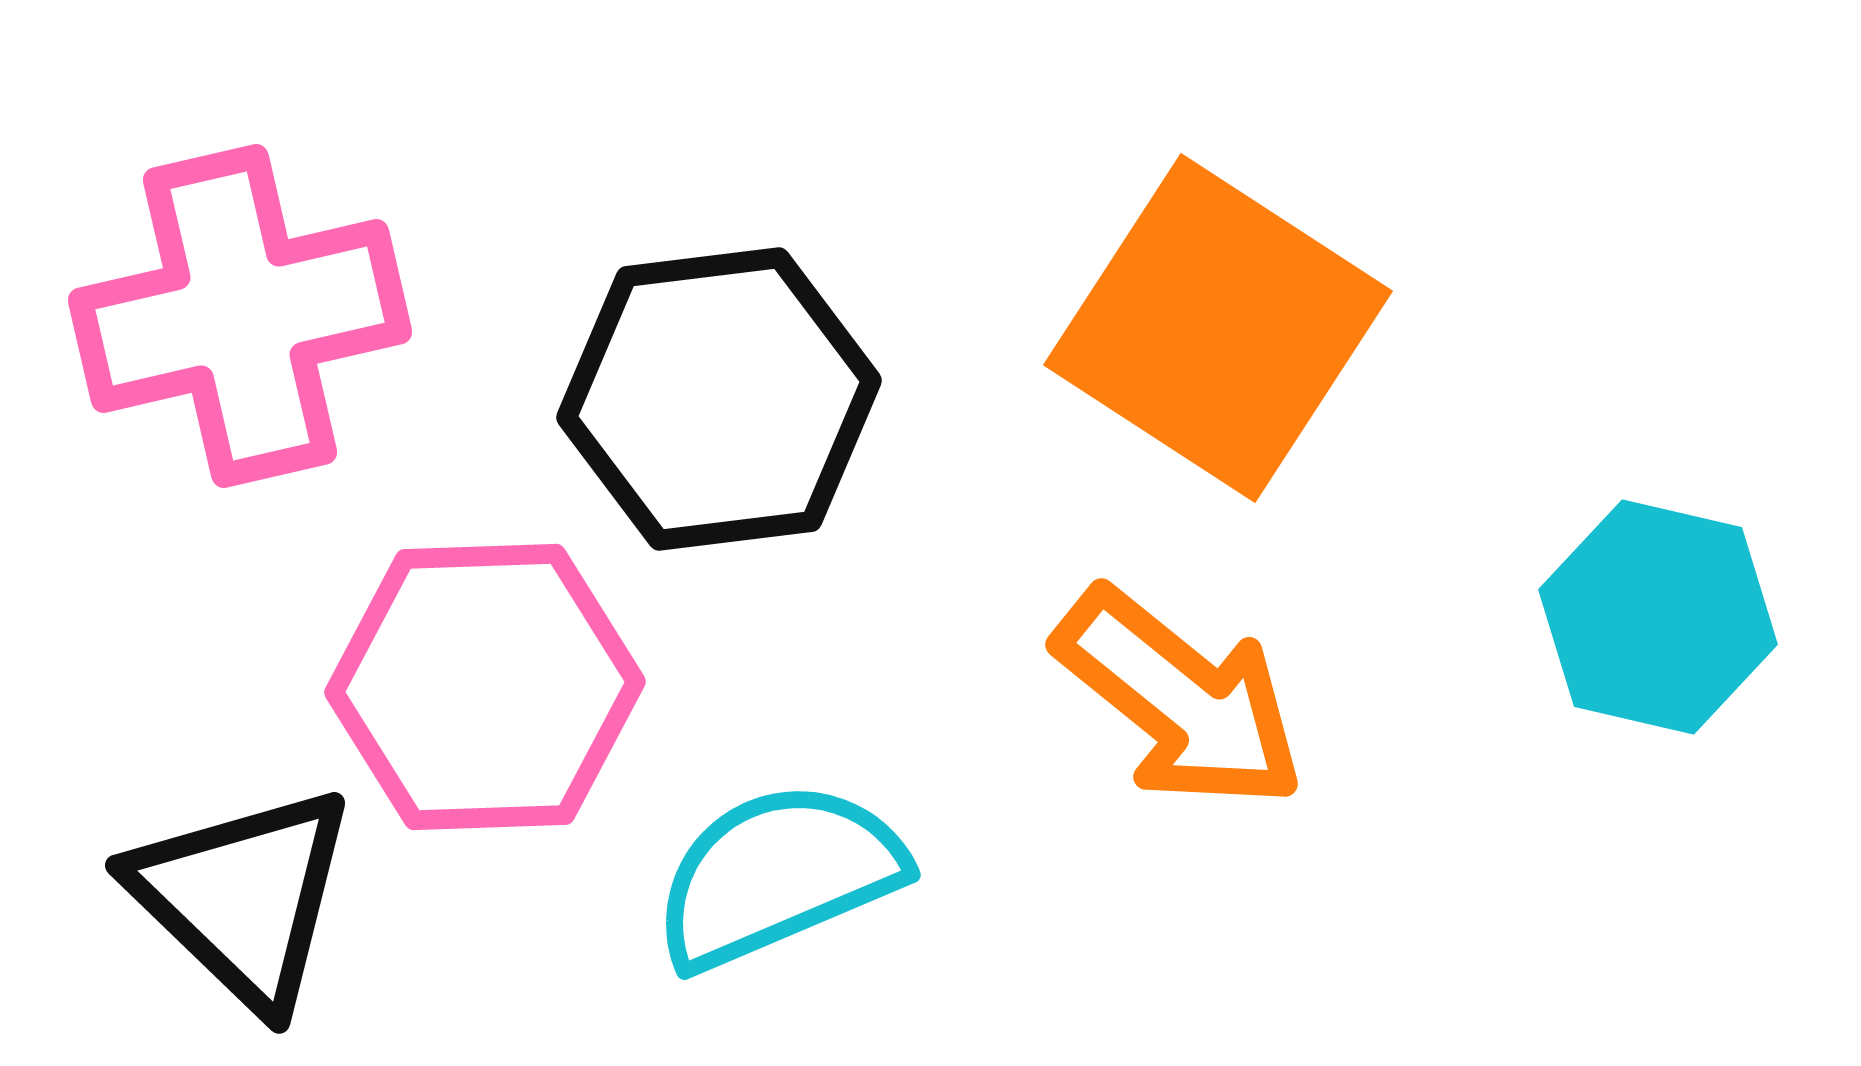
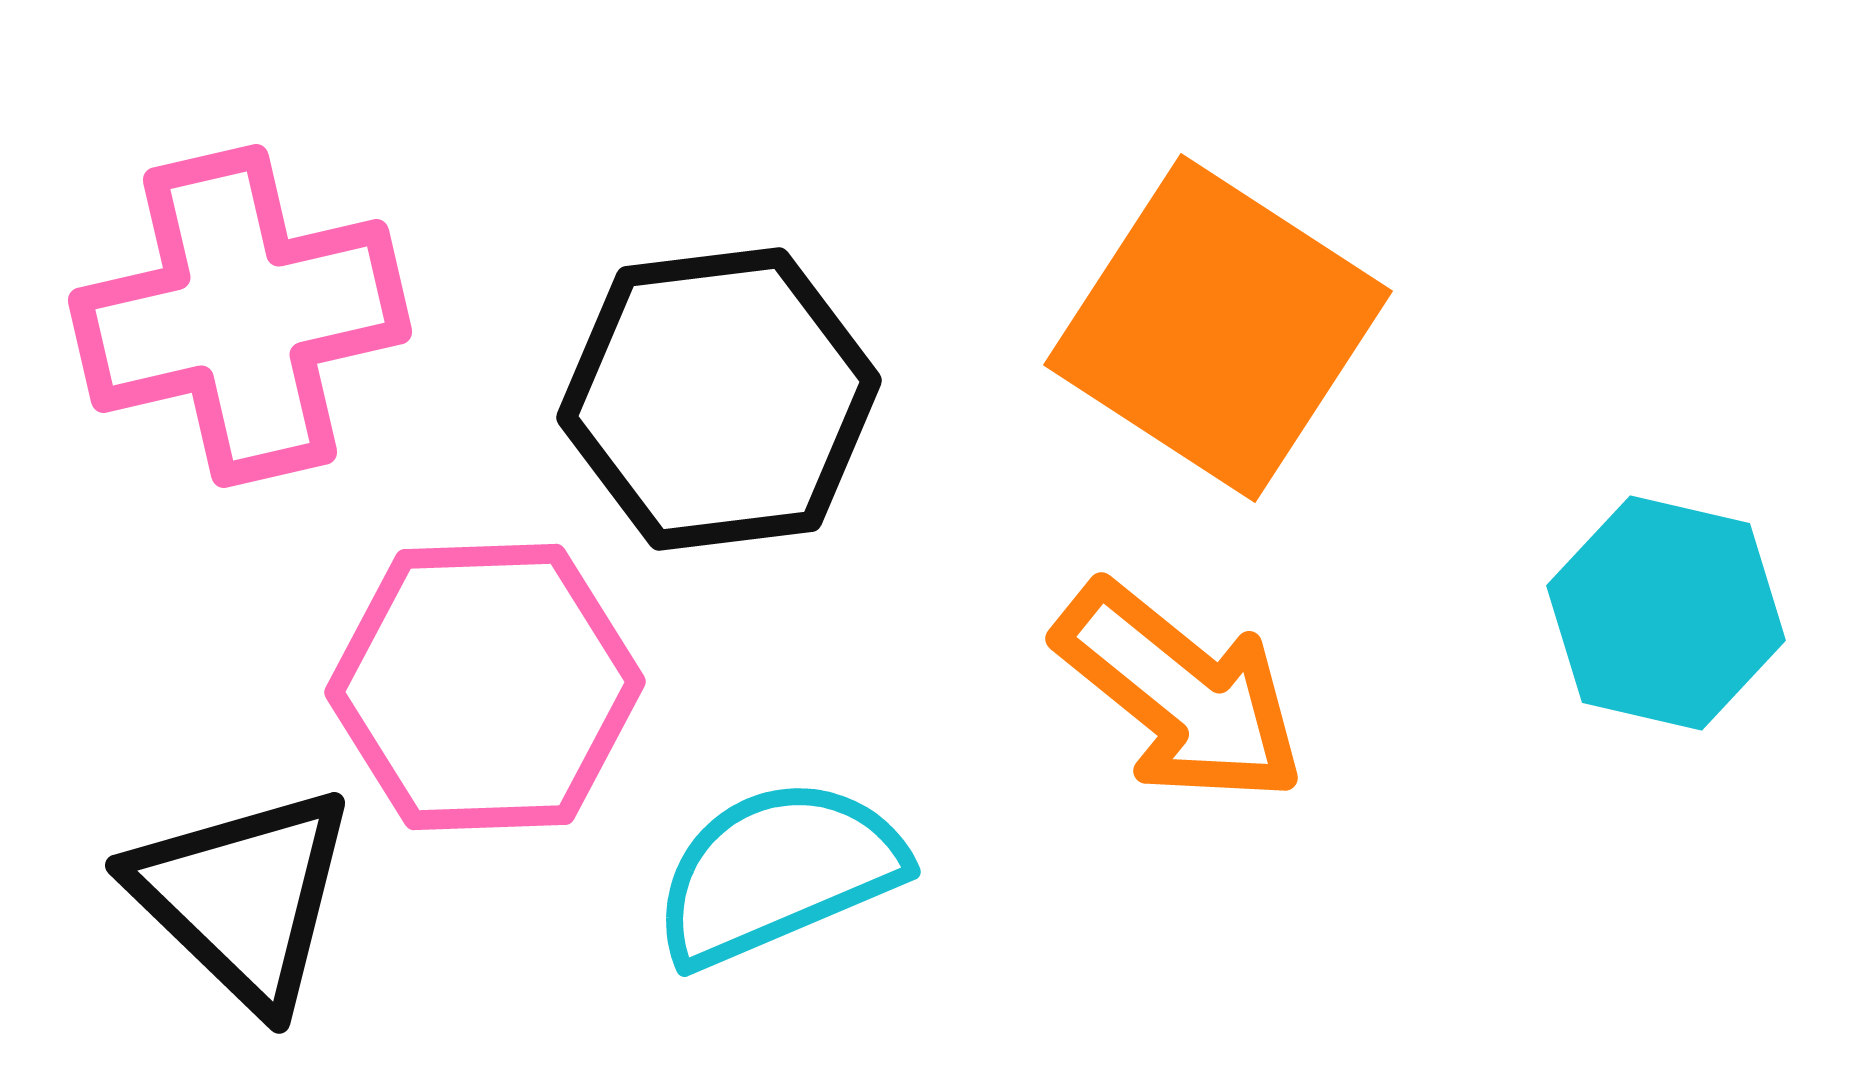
cyan hexagon: moved 8 px right, 4 px up
orange arrow: moved 6 px up
cyan semicircle: moved 3 px up
